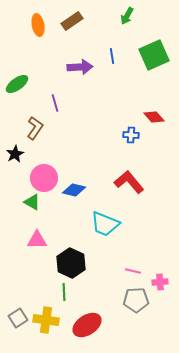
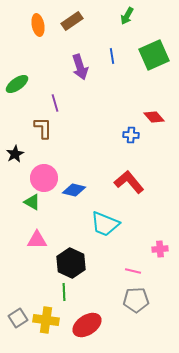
purple arrow: rotated 75 degrees clockwise
brown L-shape: moved 8 px right; rotated 35 degrees counterclockwise
pink cross: moved 33 px up
